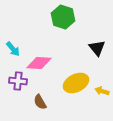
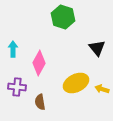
cyan arrow: rotated 140 degrees counterclockwise
pink diamond: rotated 65 degrees counterclockwise
purple cross: moved 1 px left, 6 px down
yellow arrow: moved 2 px up
brown semicircle: rotated 21 degrees clockwise
